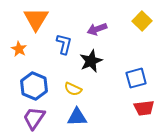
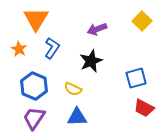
blue L-shape: moved 12 px left, 4 px down; rotated 20 degrees clockwise
red trapezoid: rotated 35 degrees clockwise
